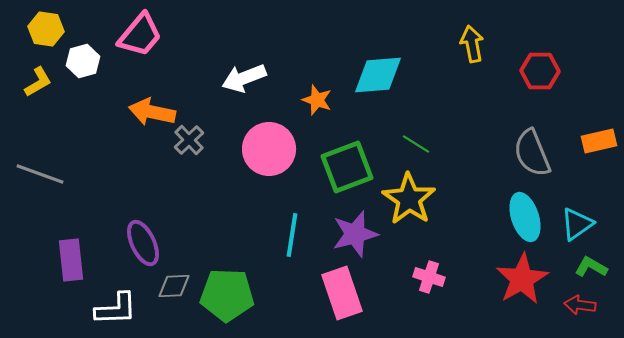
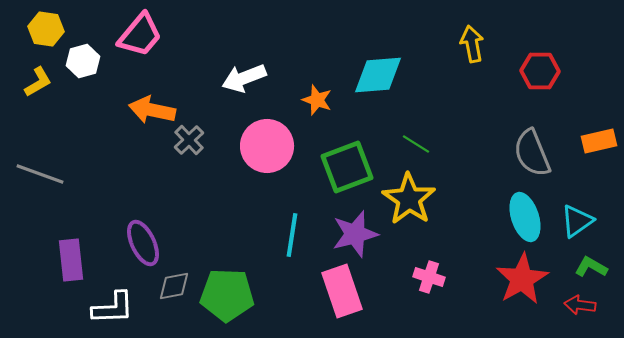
orange arrow: moved 2 px up
pink circle: moved 2 px left, 3 px up
cyan triangle: moved 3 px up
gray diamond: rotated 8 degrees counterclockwise
pink rectangle: moved 2 px up
white L-shape: moved 3 px left, 1 px up
